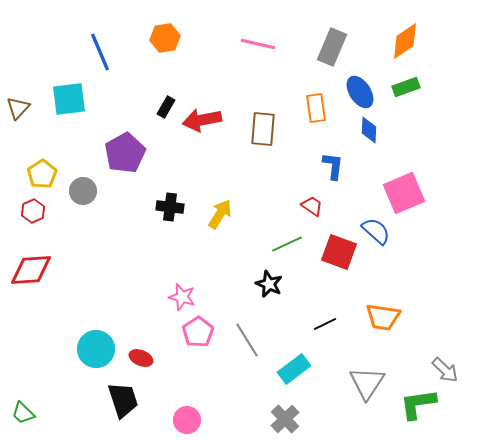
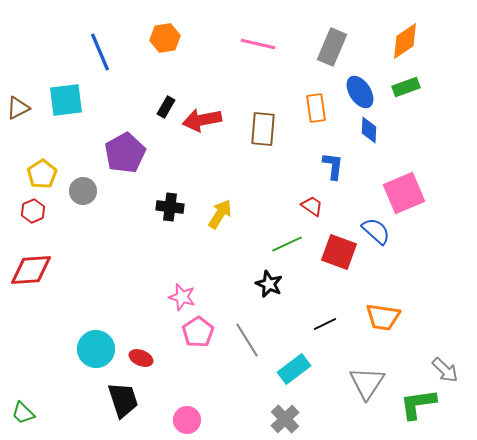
cyan square at (69, 99): moved 3 px left, 1 px down
brown triangle at (18, 108): rotated 20 degrees clockwise
